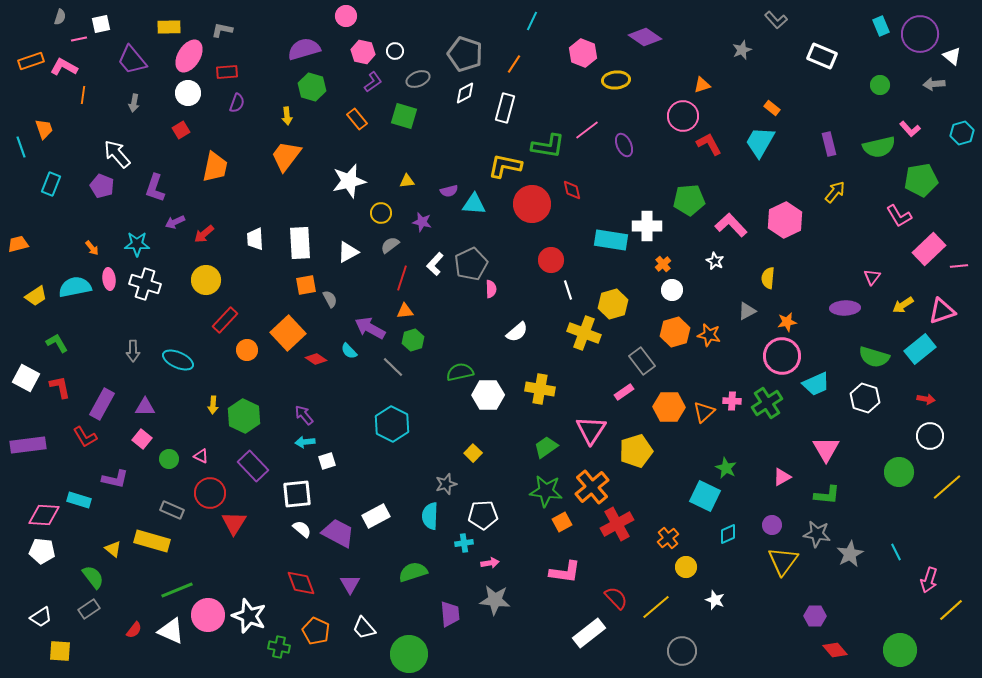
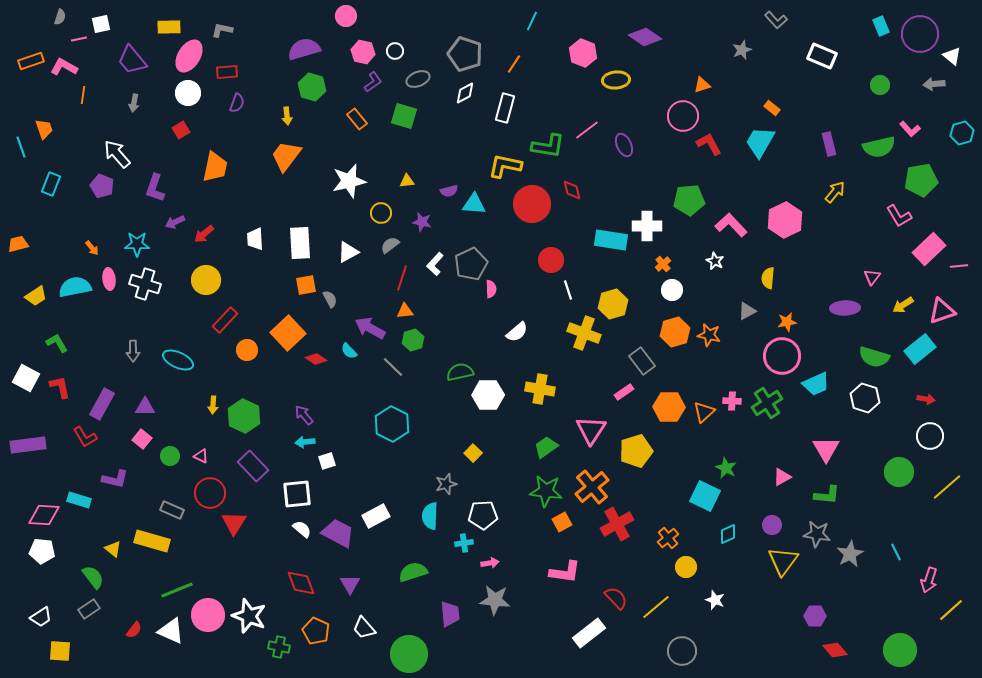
green circle at (169, 459): moved 1 px right, 3 px up
